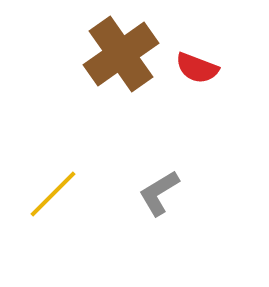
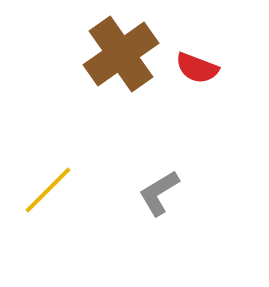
yellow line: moved 5 px left, 4 px up
